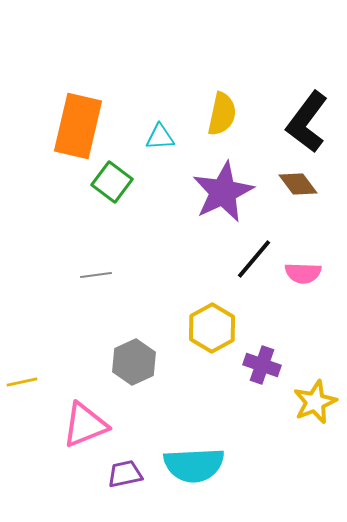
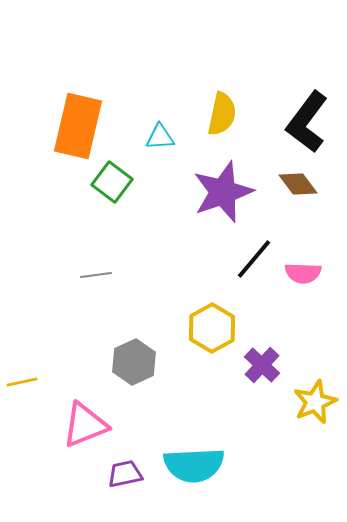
purple star: rotated 6 degrees clockwise
purple cross: rotated 24 degrees clockwise
